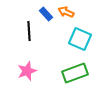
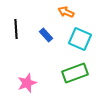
blue rectangle: moved 21 px down
black line: moved 13 px left, 2 px up
pink star: moved 12 px down
